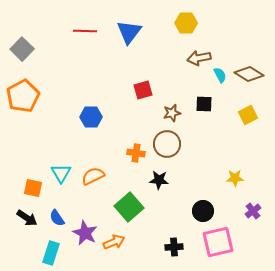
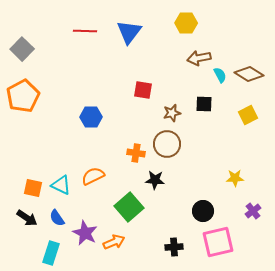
red square: rotated 24 degrees clockwise
cyan triangle: moved 12 px down; rotated 35 degrees counterclockwise
black star: moved 4 px left
